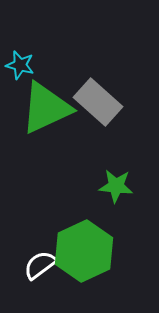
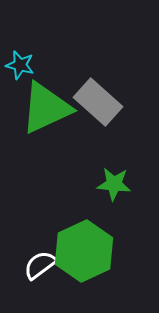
green star: moved 2 px left, 2 px up
